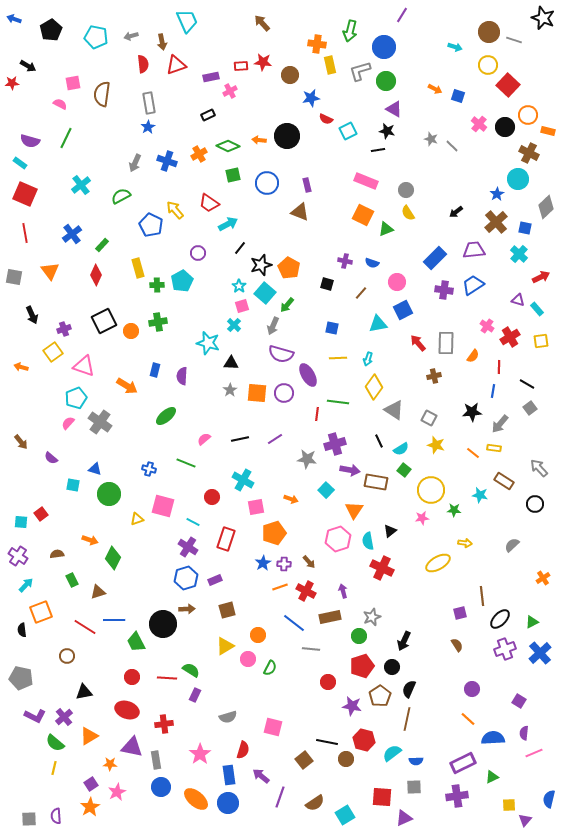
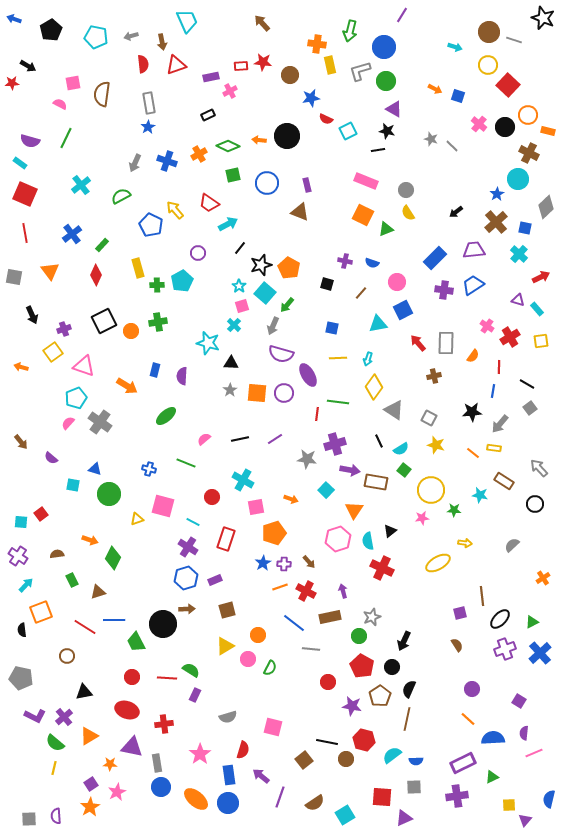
red pentagon at (362, 666): rotated 25 degrees counterclockwise
cyan semicircle at (392, 753): moved 2 px down
gray rectangle at (156, 760): moved 1 px right, 3 px down
